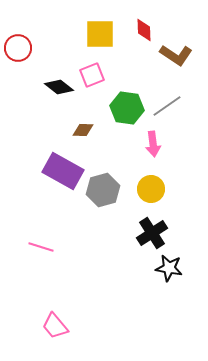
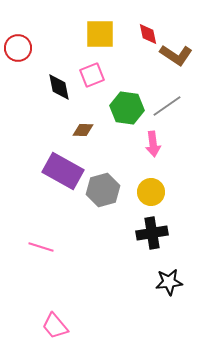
red diamond: moved 4 px right, 4 px down; rotated 10 degrees counterclockwise
black diamond: rotated 40 degrees clockwise
yellow circle: moved 3 px down
black cross: rotated 24 degrees clockwise
black star: moved 14 px down; rotated 16 degrees counterclockwise
